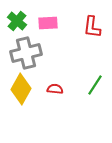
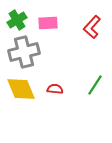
green cross: moved 1 px up; rotated 18 degrees clockwise
red L-shape: rotated 35 degrees clockwise
gray cross: moved 2 px left, 1 px up
yellow diamond: rotated 52 degrees counterclockwise
